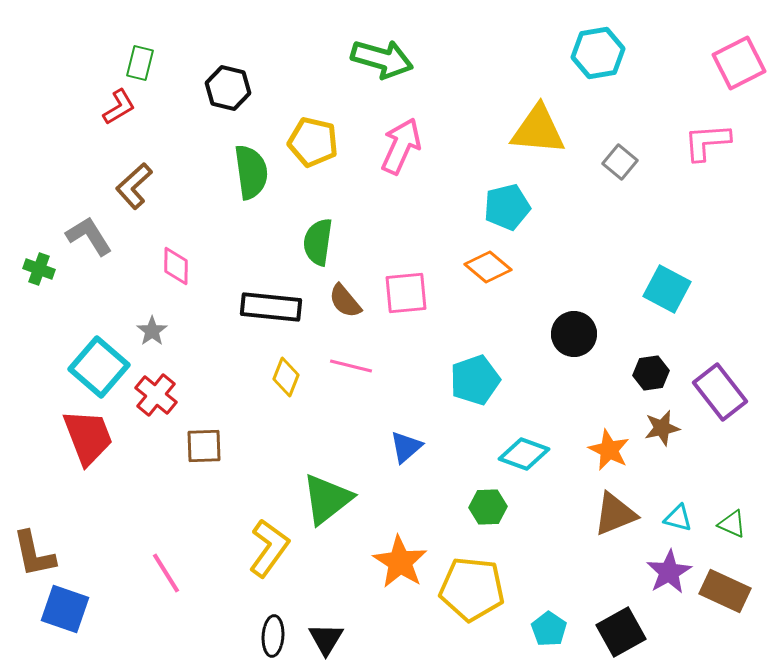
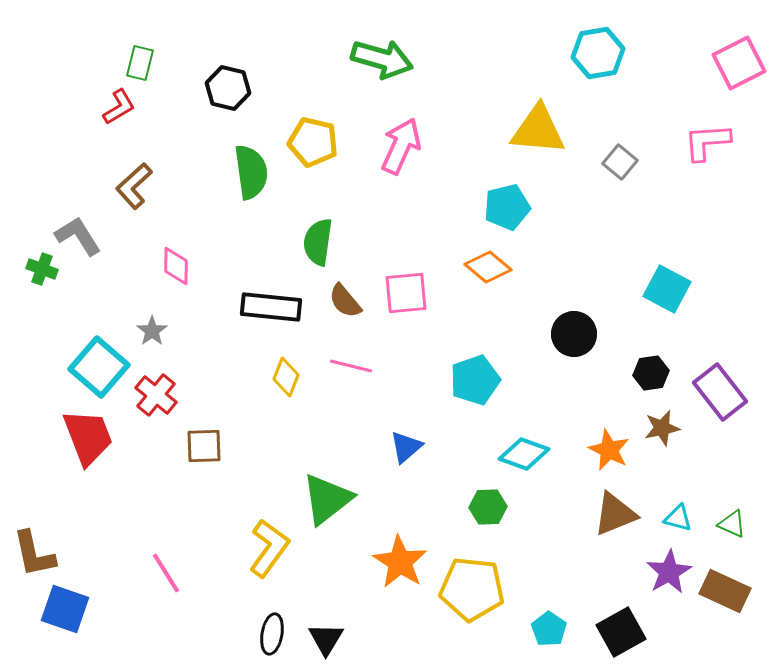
gray L-shape at (89, 236): moved 11 px left
green cross at (39, 269): moved 3 px right
black ellipse at (273, 636): moved 1 px left, 2 px up; rotated 6 degrees clockwise
